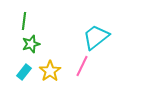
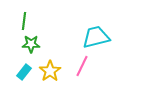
cyan trapezoid: rotated 24 degrees clockwise
green star: rotated 18 degrees clockwise
